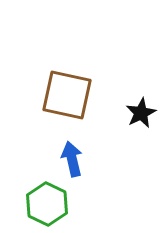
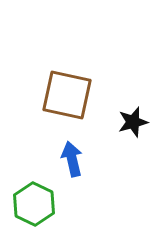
black star: moved 8 px left, 9 px down; rotated 12 degrees clockwise
green hexagon: moved 13 px left
